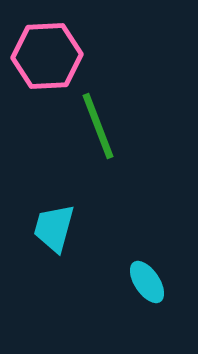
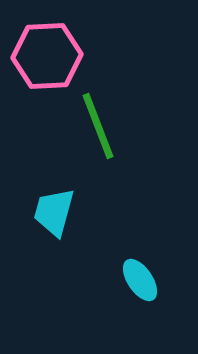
cyan trapezoid: moved 16 px up
cyan ellipse: moved 7 px left, 2 px up
